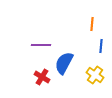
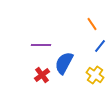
orange line: rotated 40 degrees counterclockwise
blue line: moved 1 px left; rotated 32 degrees clockwise
red cross: moved 2 px up; rotated 21 degrees clockwise
